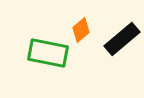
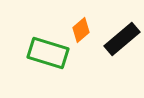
green rectangle: rotated 6 degrees clockwise
